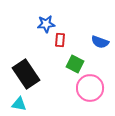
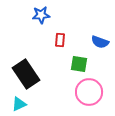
blue star: moved 5 px left, 9 px up
green square: moved 4 px right; rotated 18 degrees counterclockwise
pink circle: moved 1 px left, 4 px down
cyan triangle: rotated 35 degrees counterclockwise
